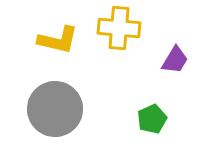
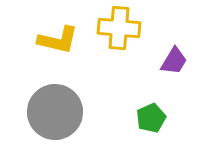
purple trapezoid: moved 1 px left, 1 px down
gray circle: moved 3 px down
green pentagon: moved 1 px left, 1 px up
